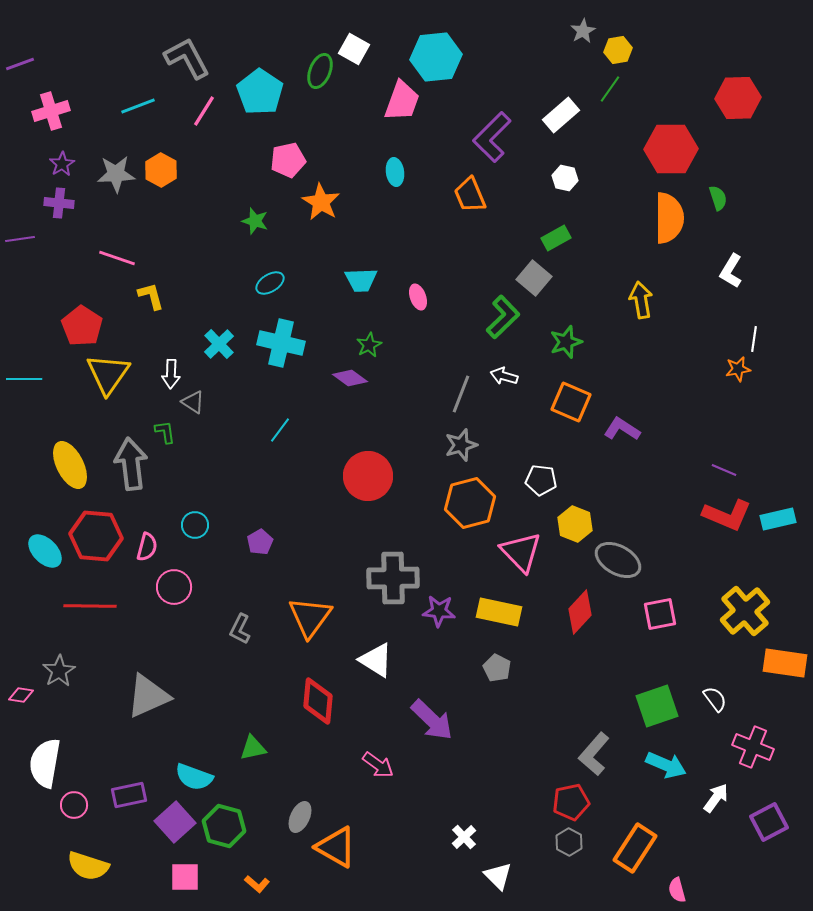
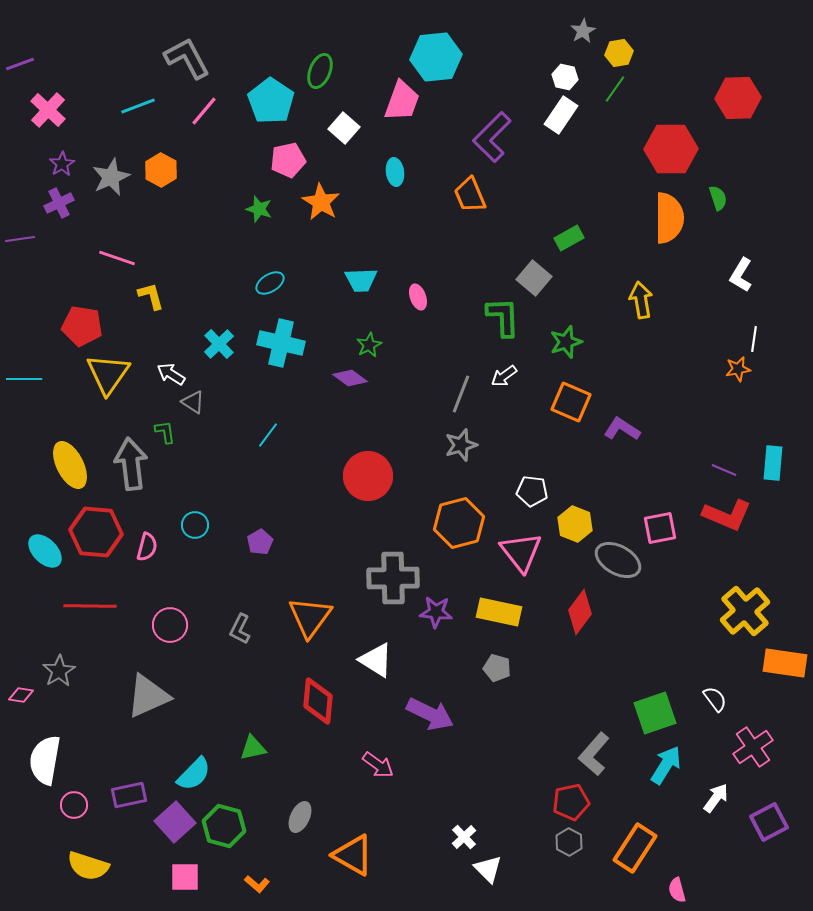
white square at (354, 49): moved 10 px left, 79 px down; rotated 12 degrees clockwise
yellow hexagon at (618, 50): moved 1 px right, 3 px down
green line at (610, 89): moved 5 px right
cyan pentagon at (260, 92): moved 11 px right, 9 px down
pink cross at (51, 111): moved 3 px left, 1 px up; rotated 30 degrees counterclockwise
pink line at (204, 111): rotated 8 degrees clockwise
white rectangle at (561, 115): rotated 15 degrees counterclockwise
gray star at (116, 174): moved 5 px left, 3 px down; rotated 21 degrees counterclockwise
white hexagon at (565, 178): moved 101 px up
purple cross at (59, 203): rotated 32 degrees counterclockwise
green star at (255, 221): moved 4 px right, 12 px up
green rectangle at (556, 238): moved 13 px right
white L-shape at (731, 271): moved 10 px right, 4 px down
green L-shape at (503, 317): rotated 48 degrees counterclockwise
red pentagon at (82, 326): rotated 24 degrees counterclockwise
white arrow at (171, 374): rotated 120 degrees clockwise
white arrow at (504, 376): rotated 52 degrees counterclockwise
cyan line at (280, 430): moved 12 px left, 5 px down
white pentagon at (541, 480): moved 9 px left, 11 px down
orange hexagon at (470, 503): moved 11 px left, 20 px down
cyan rectangle at (778, 519): moved 5 px left, 56 px up; rotated 72 degrees counterclockwise
red hexagon at (96, 536): moved 4 px up
pink triangle at (521, 552): rotated 6 degrees clockwise
pink circle at (174, 587): moved 4 px left, 38 px down
purple star at (439, 611): moved 3 px left, 1 px down
red diamond at (580, 612): rotated 6 degrees counterclockwise
pink square at (660, 614): moved 86 px up
gray pentagon at (497, 668): rotated 12 degrees counterclockwise
green square at (657, 706): moved 2 px left, 7 px down
purple arrow at (432, 720): moved 2 px left, 6 px up; rotated 18 degrees counterclockwise
pink cross at (753, 747): rotated 33 degrees clockwise
white semicircle at (45, 763): moved 3 px up
cyan arrow at (666, 765): rotated 81 degrees counterclockwise
cyan semicircle at (194, 777): moved 3 px up; rotated 66 degrees counterclockwise
orange triangle at (336, 847): moved 17 px right, 8 px down
white triangle at (498, 876): moved 10 px left, 7 px up
